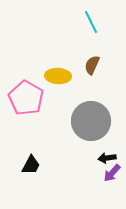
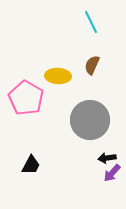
gray circle: moved 1 px left, 1 px up
